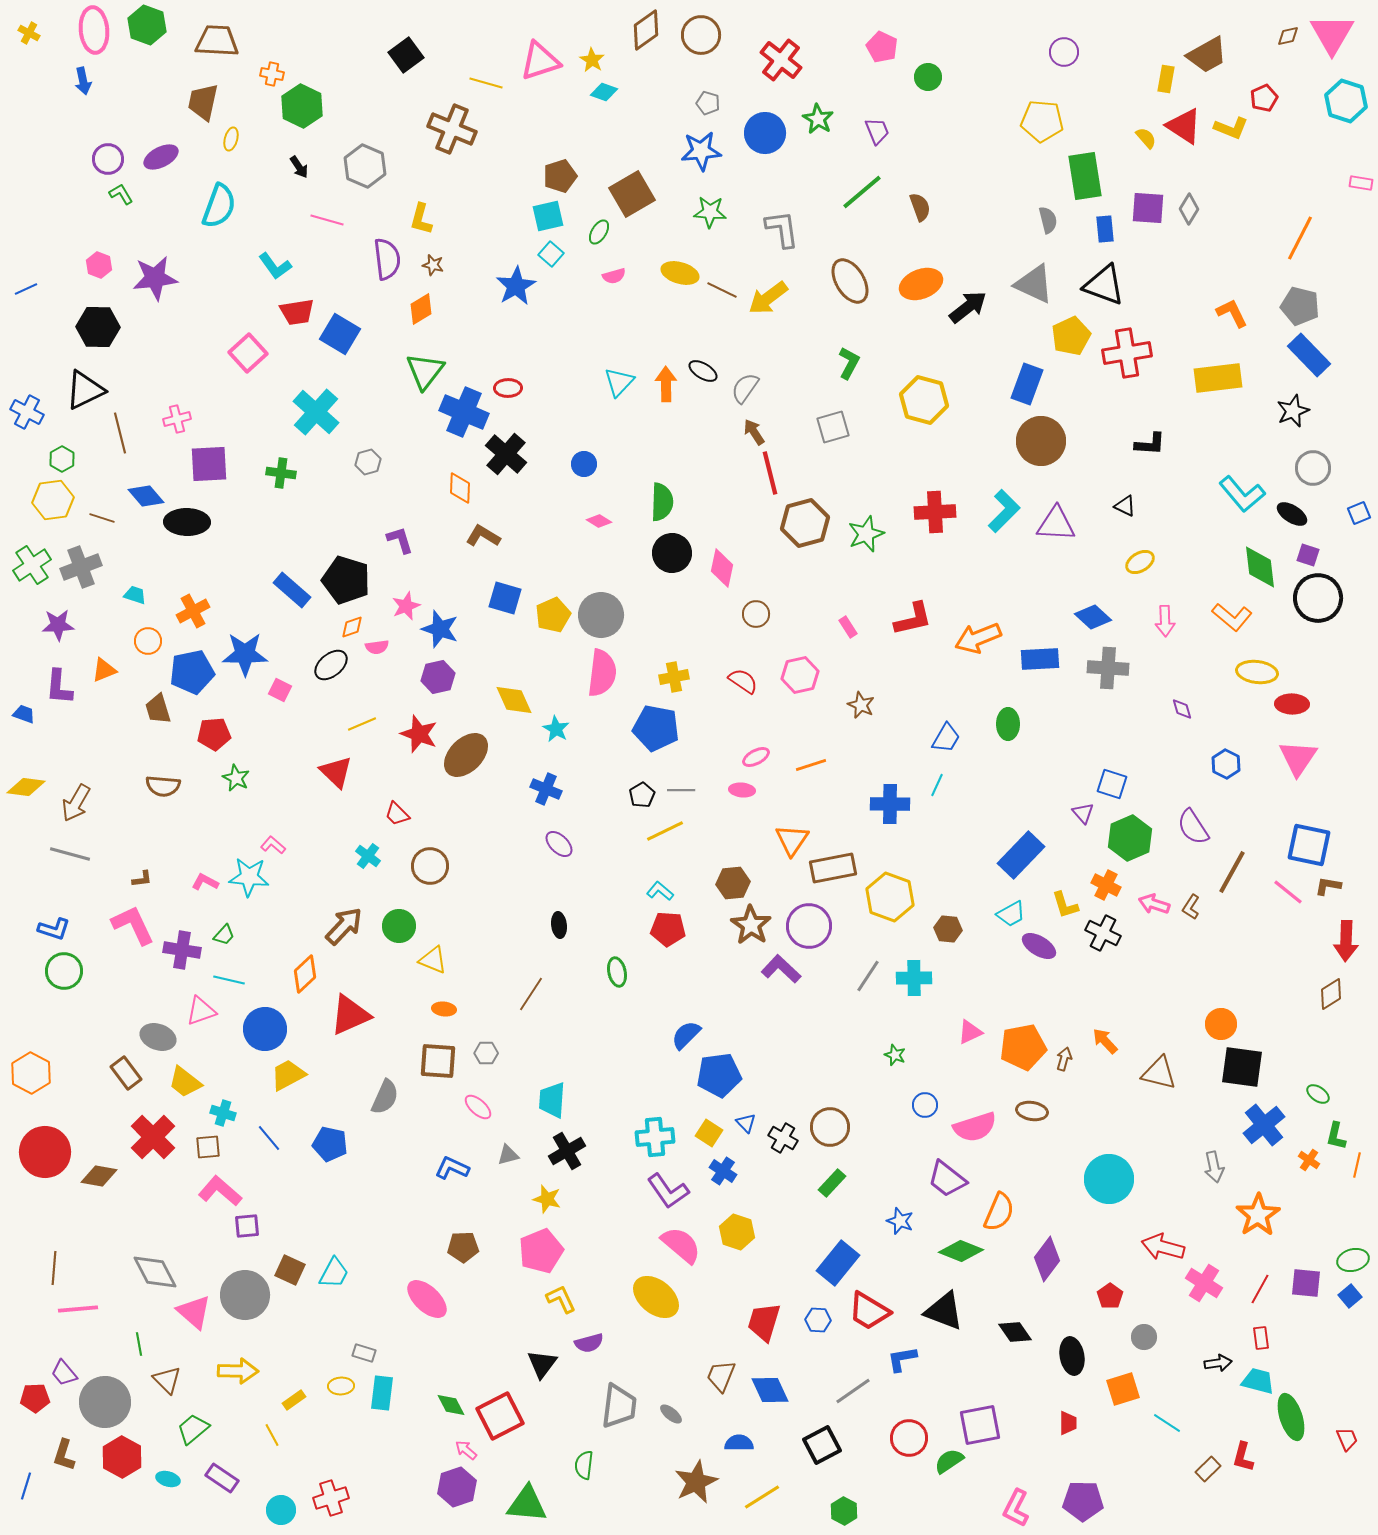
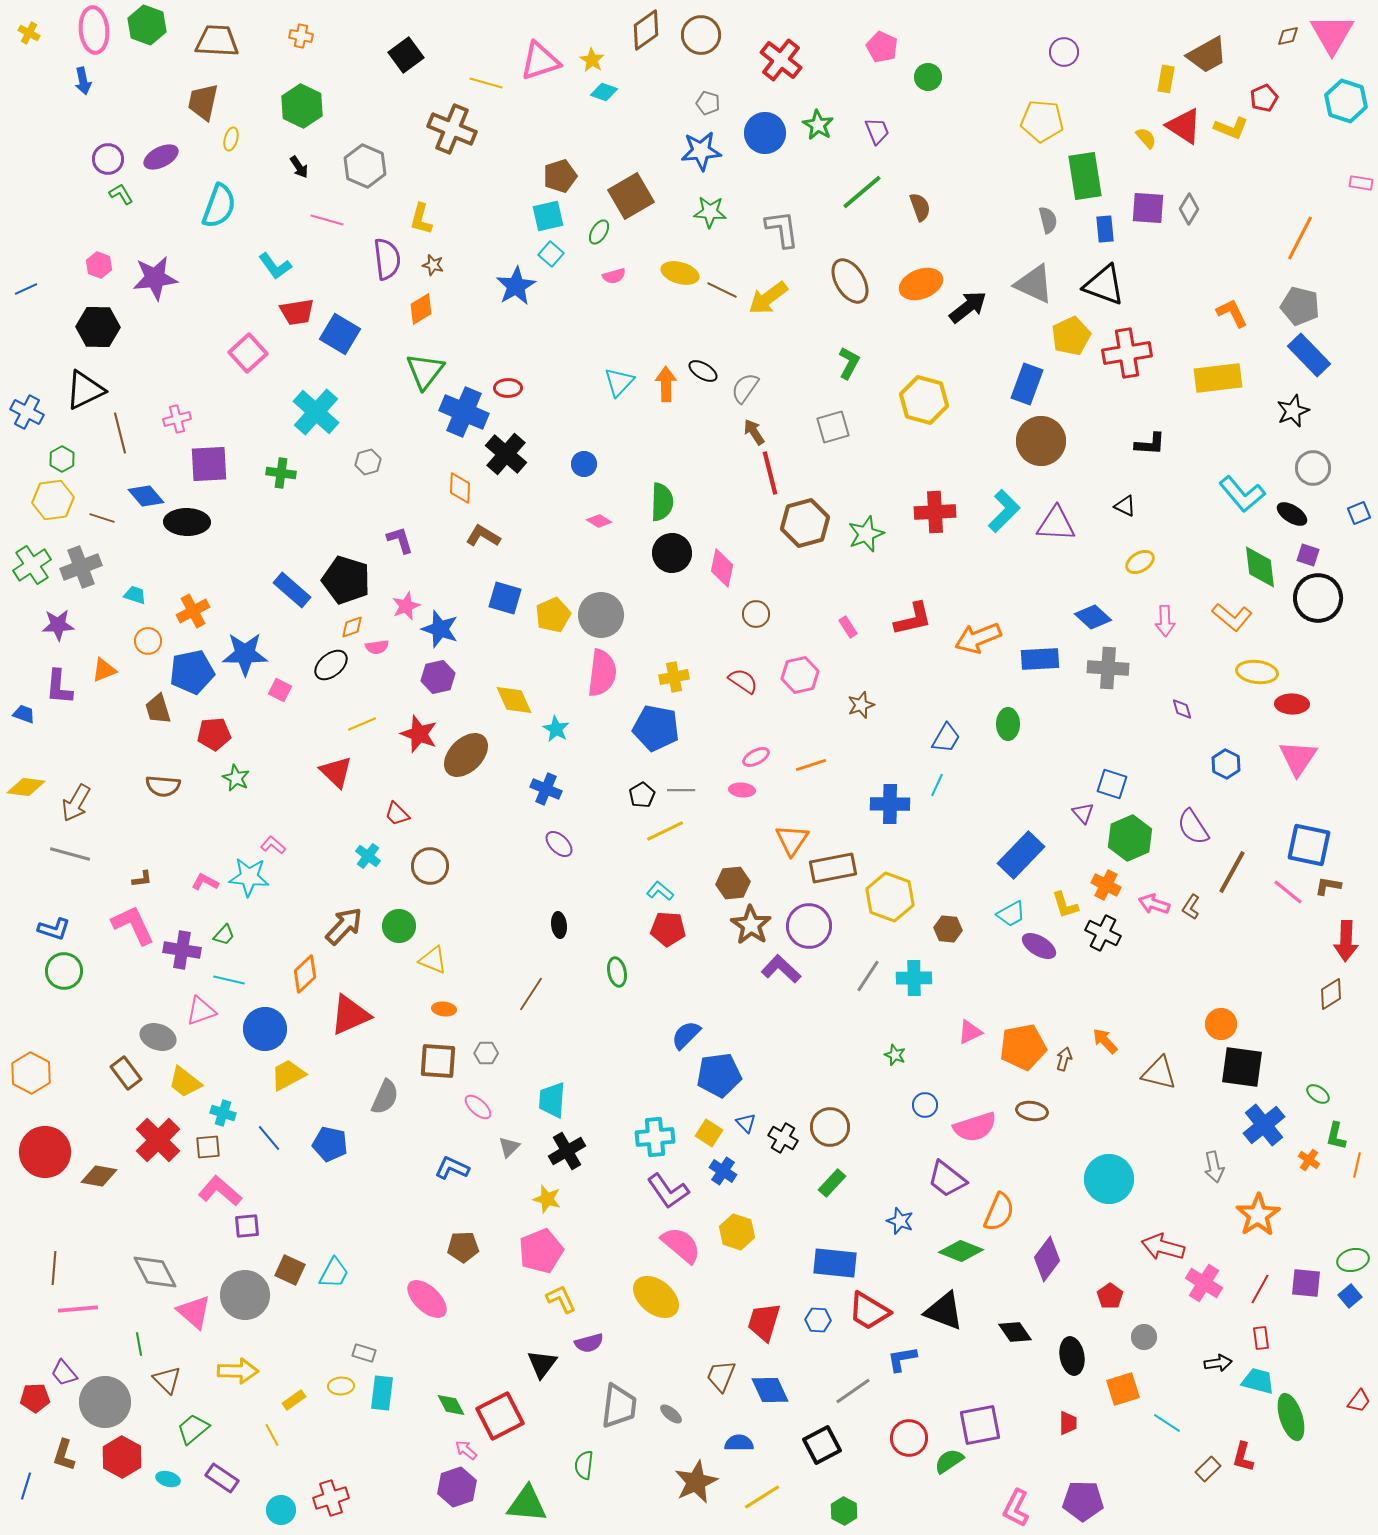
orange cross at (272, 74): moved 29 px right, 38 px up
green star at (818, 119): moved 6 px down
brown square at (632, 194): moved 1 px left, 2 px down
brown star at (861, 705): rotated 28 degrees clockwise
red cross at (153, 1137): moved 5 px right, 3 px down
gray triangle at (508, 1155): moved 1 px right, 8 px up; rotated 30 degrees counterclockwise
blue rectangle at (838, 1263): moved 3 px left; rotated 57 degrees clockwise
red trapezoid at (1347, 1439): moved 12 px right, 38 px up; rotated 60 degrees clockwise
